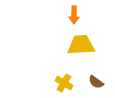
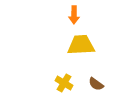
brown semicircle: moved 2 px down
